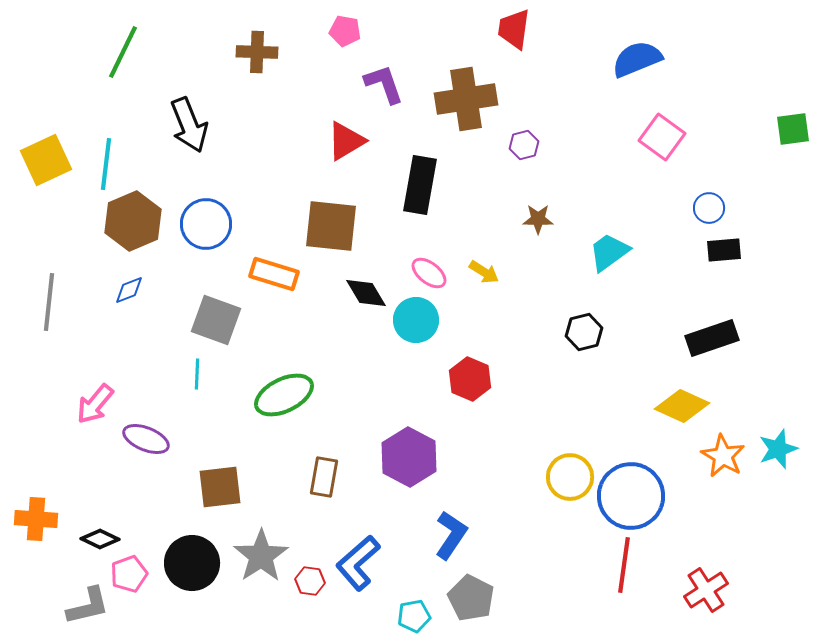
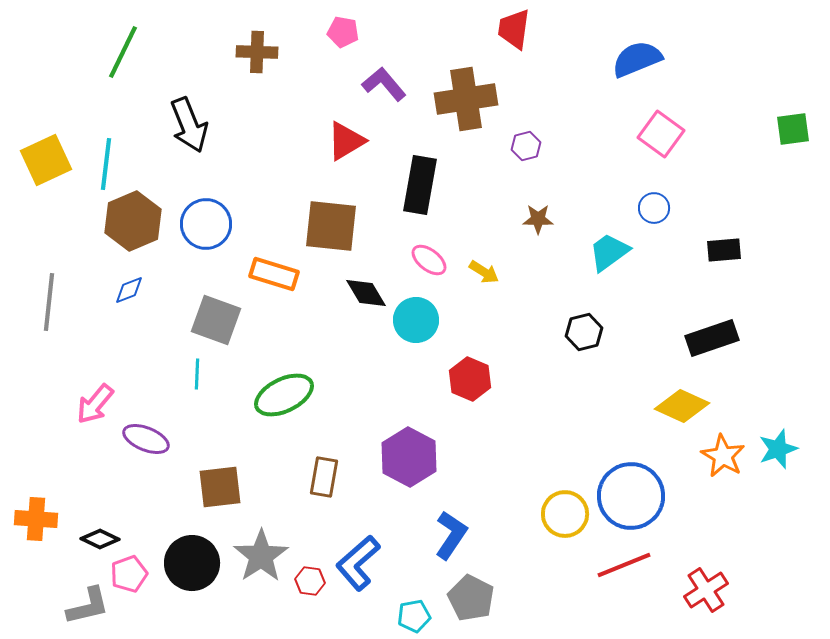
pink pentagon at (345, 31): moved 2 px left, 1 px down
purple L-shape at (384, 84): rotated 21 degrees counterclockwise
pink square at (662, 137): moved 1 px left, 3 px up
purple hexagon at (524, 145): moved 2 px right, 1 px down
blue circle at (709, 208): moved 55 px left
pink ellipse at (429, 273): moved 13 px up
yellow circle at (570, 477): moved 5 px left, 37 px down
red line at (624, 565): rotated 60 degrees clockwise
